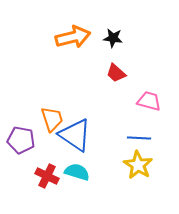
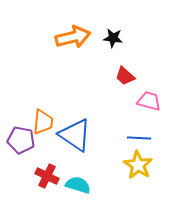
red trapezoid: moved 9 px right, 3 px down
orange trapezoid: moved 9 px left, 3 px down; rotated 24 degrees clockwise
cyan semicircle: moved 1 px right, 13 px down
